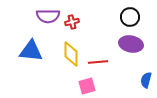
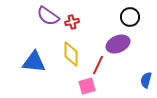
purple semicircle: rotated 35 degrees clockwise
purple ellipse: moved 13 px left; rotated 35 degrees counterclockwise
blue triangle: moved 3 px right, 11 px down
red line: moved 3 px down; rotated 60 degrees counterclockwise
